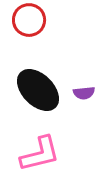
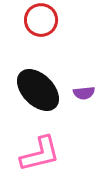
red circle: moved 12 px right
